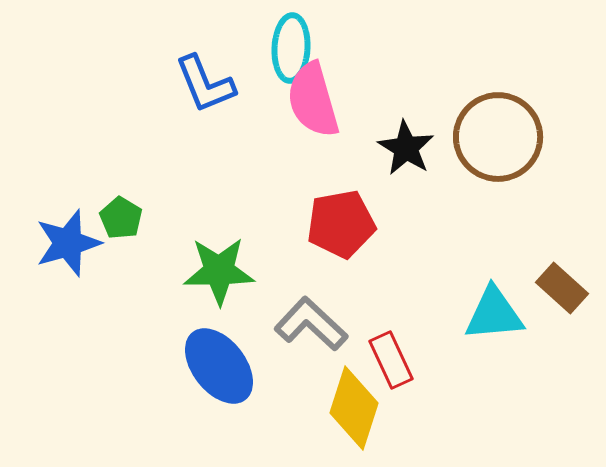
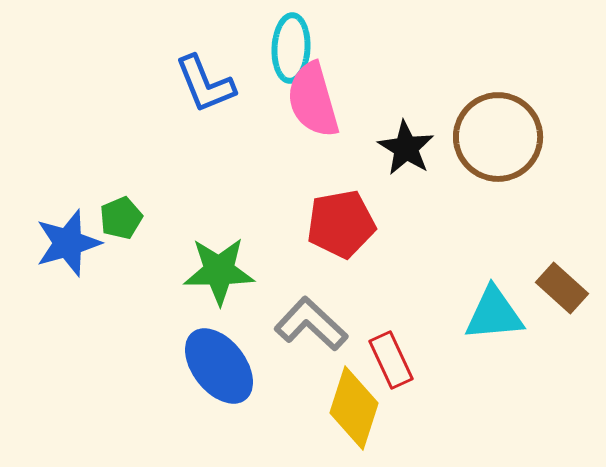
green pentagon: rotated 18 degrees clockwise
